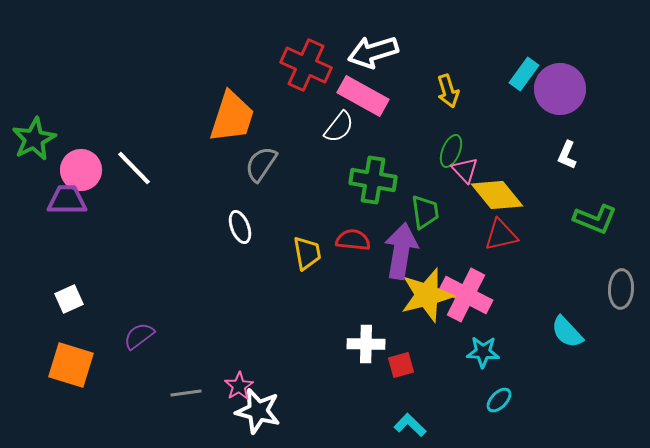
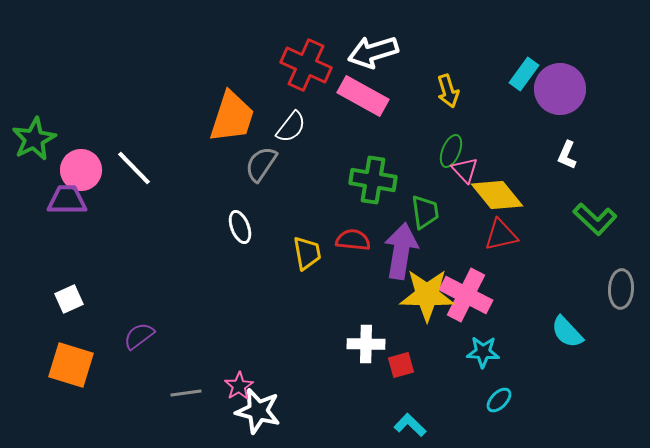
white semicircle: moved 48 px left
green L-shape: rotated 21 degrees clockwise
yellow star: rotated 16 degrees clockwise
